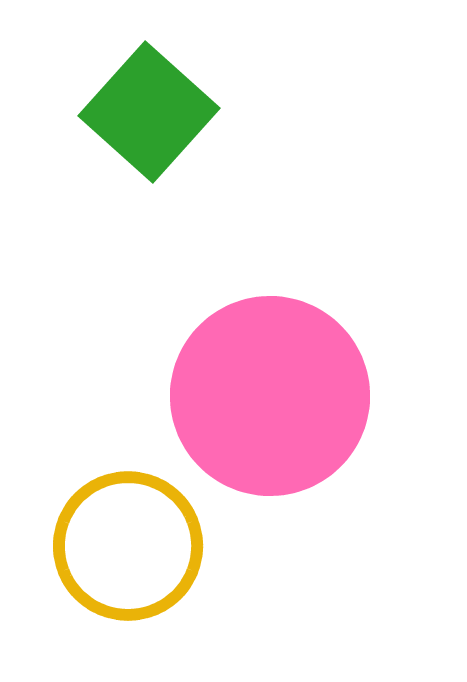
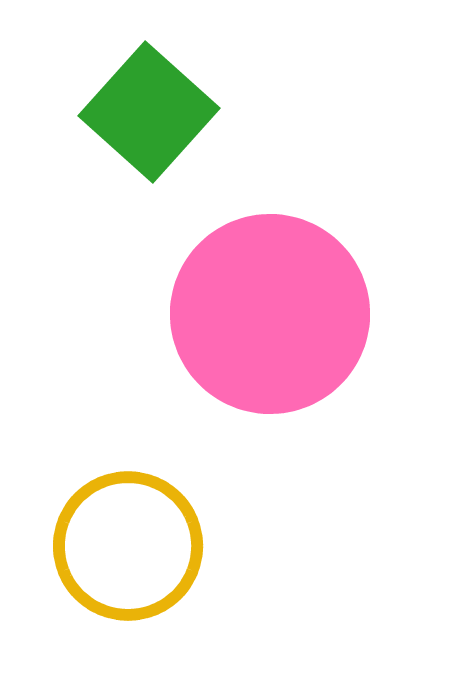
pink circle: moved 82 px up
